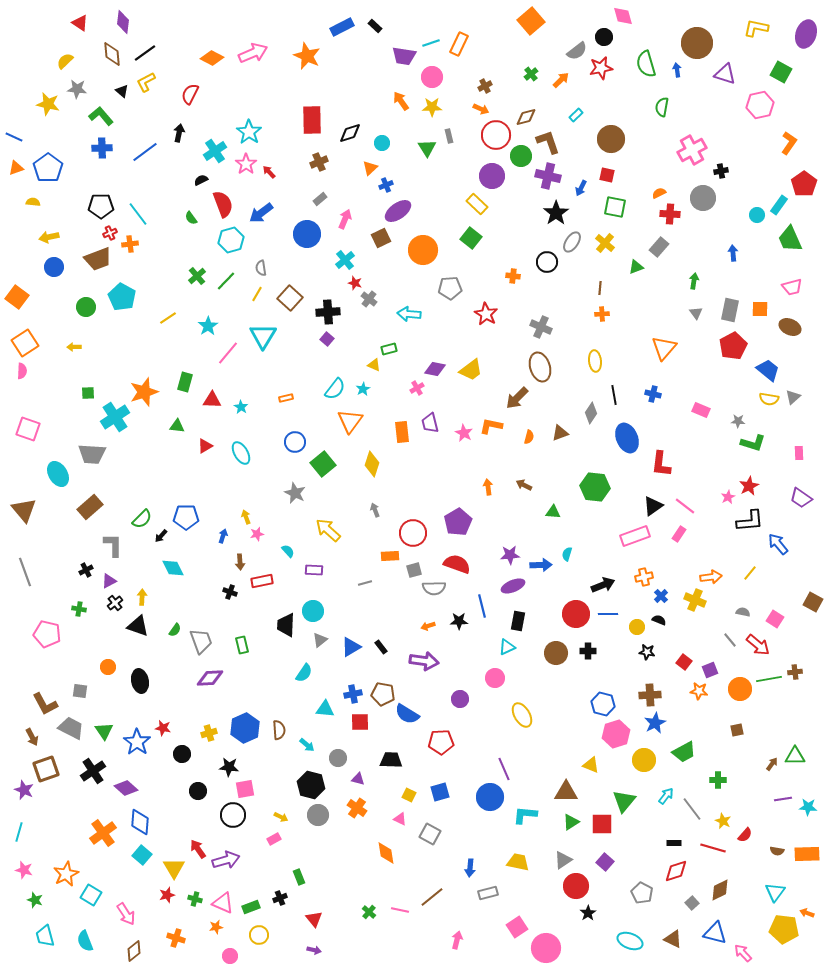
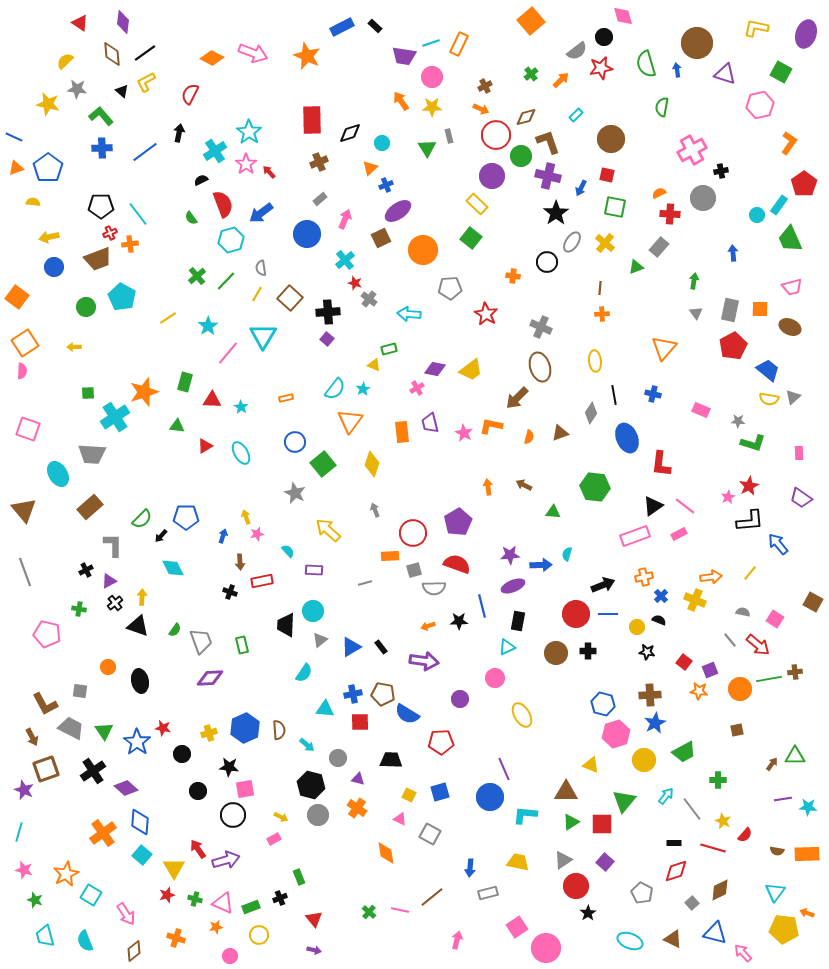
pink arrow at (253, 53): rotated 44 degrees clockwise
pink rectangle at (679, 534): rotated 28 degrees clockwise
